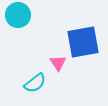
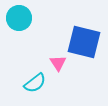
cyan circle: moved 1 px right, 3 px down
blue square: moved 1 px right; rotated 24 degrees clockwise
